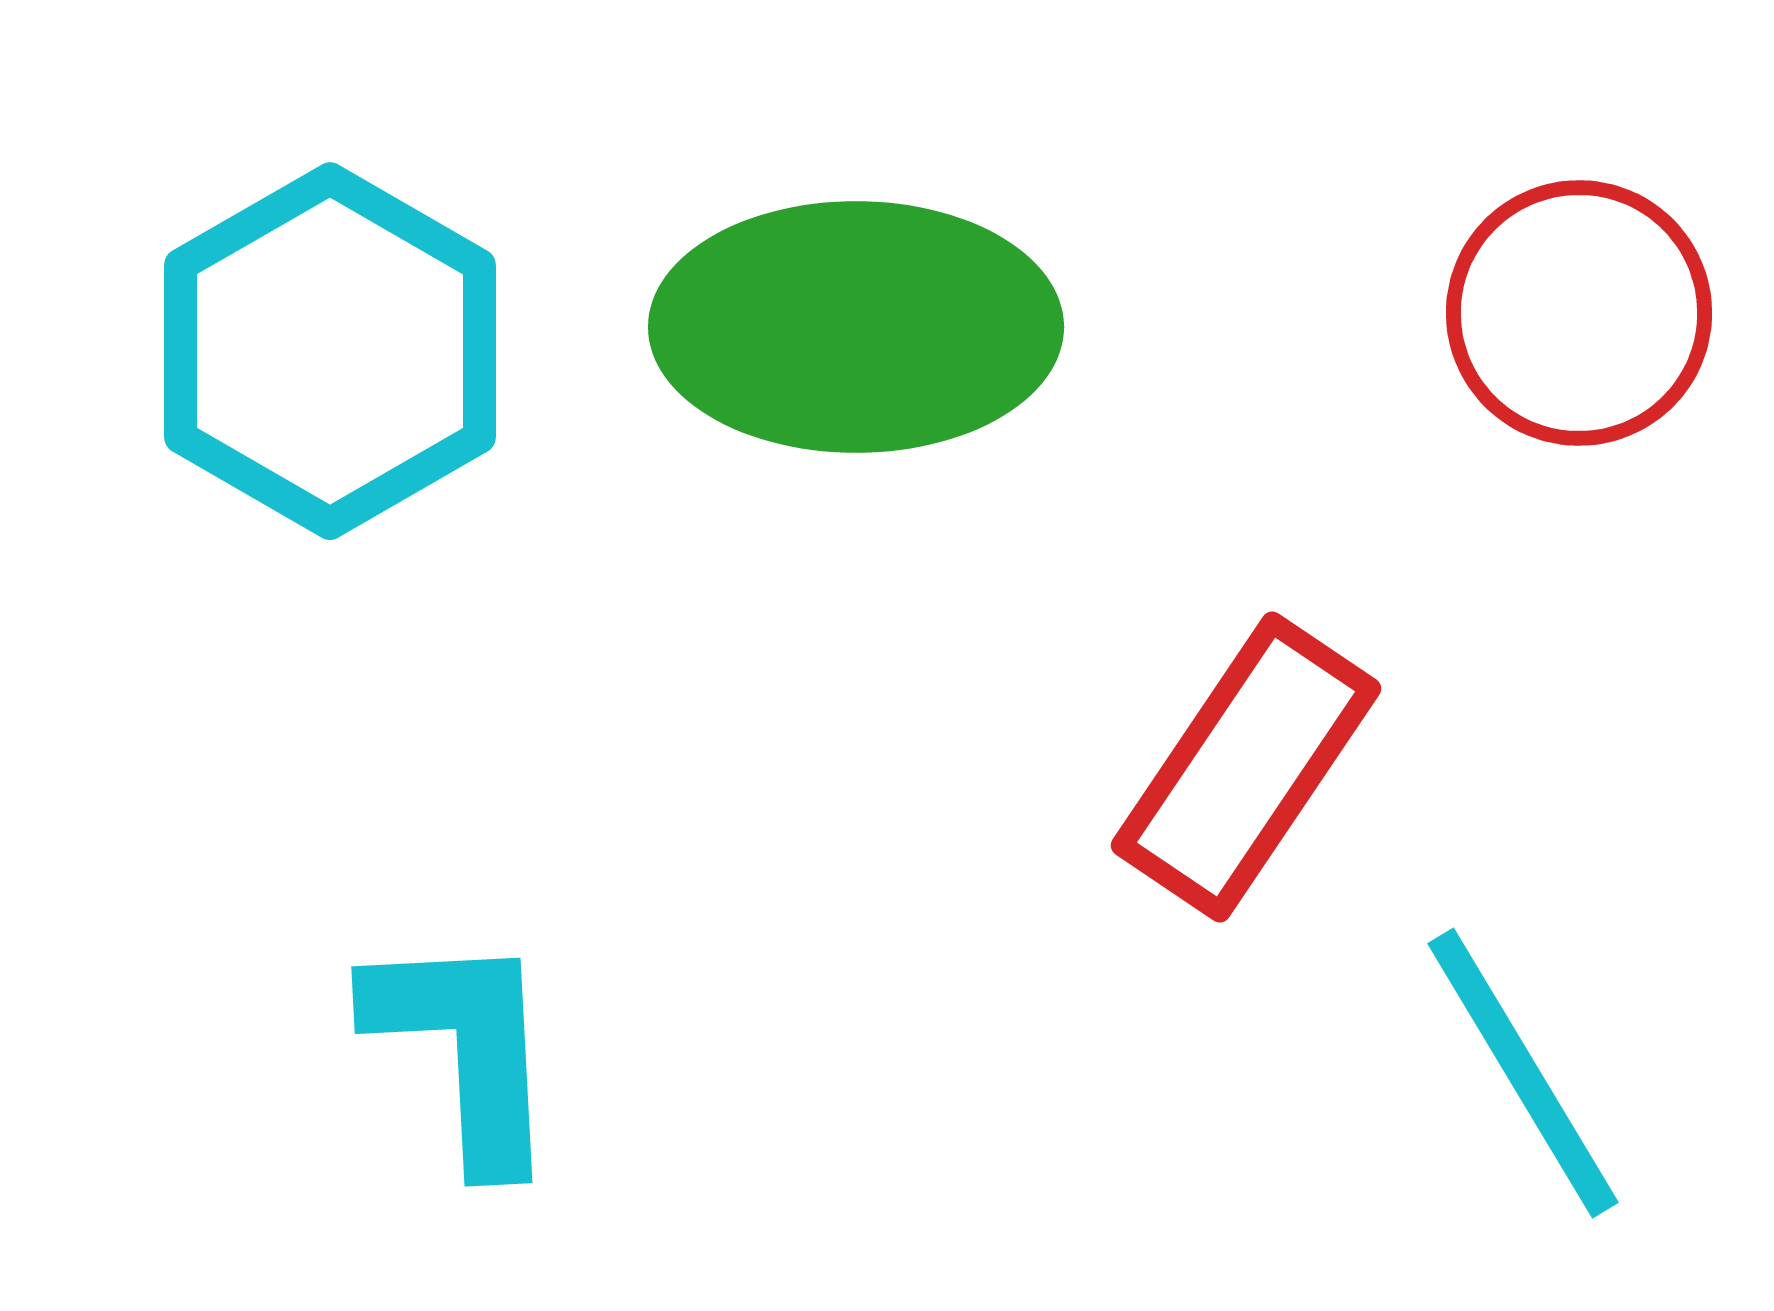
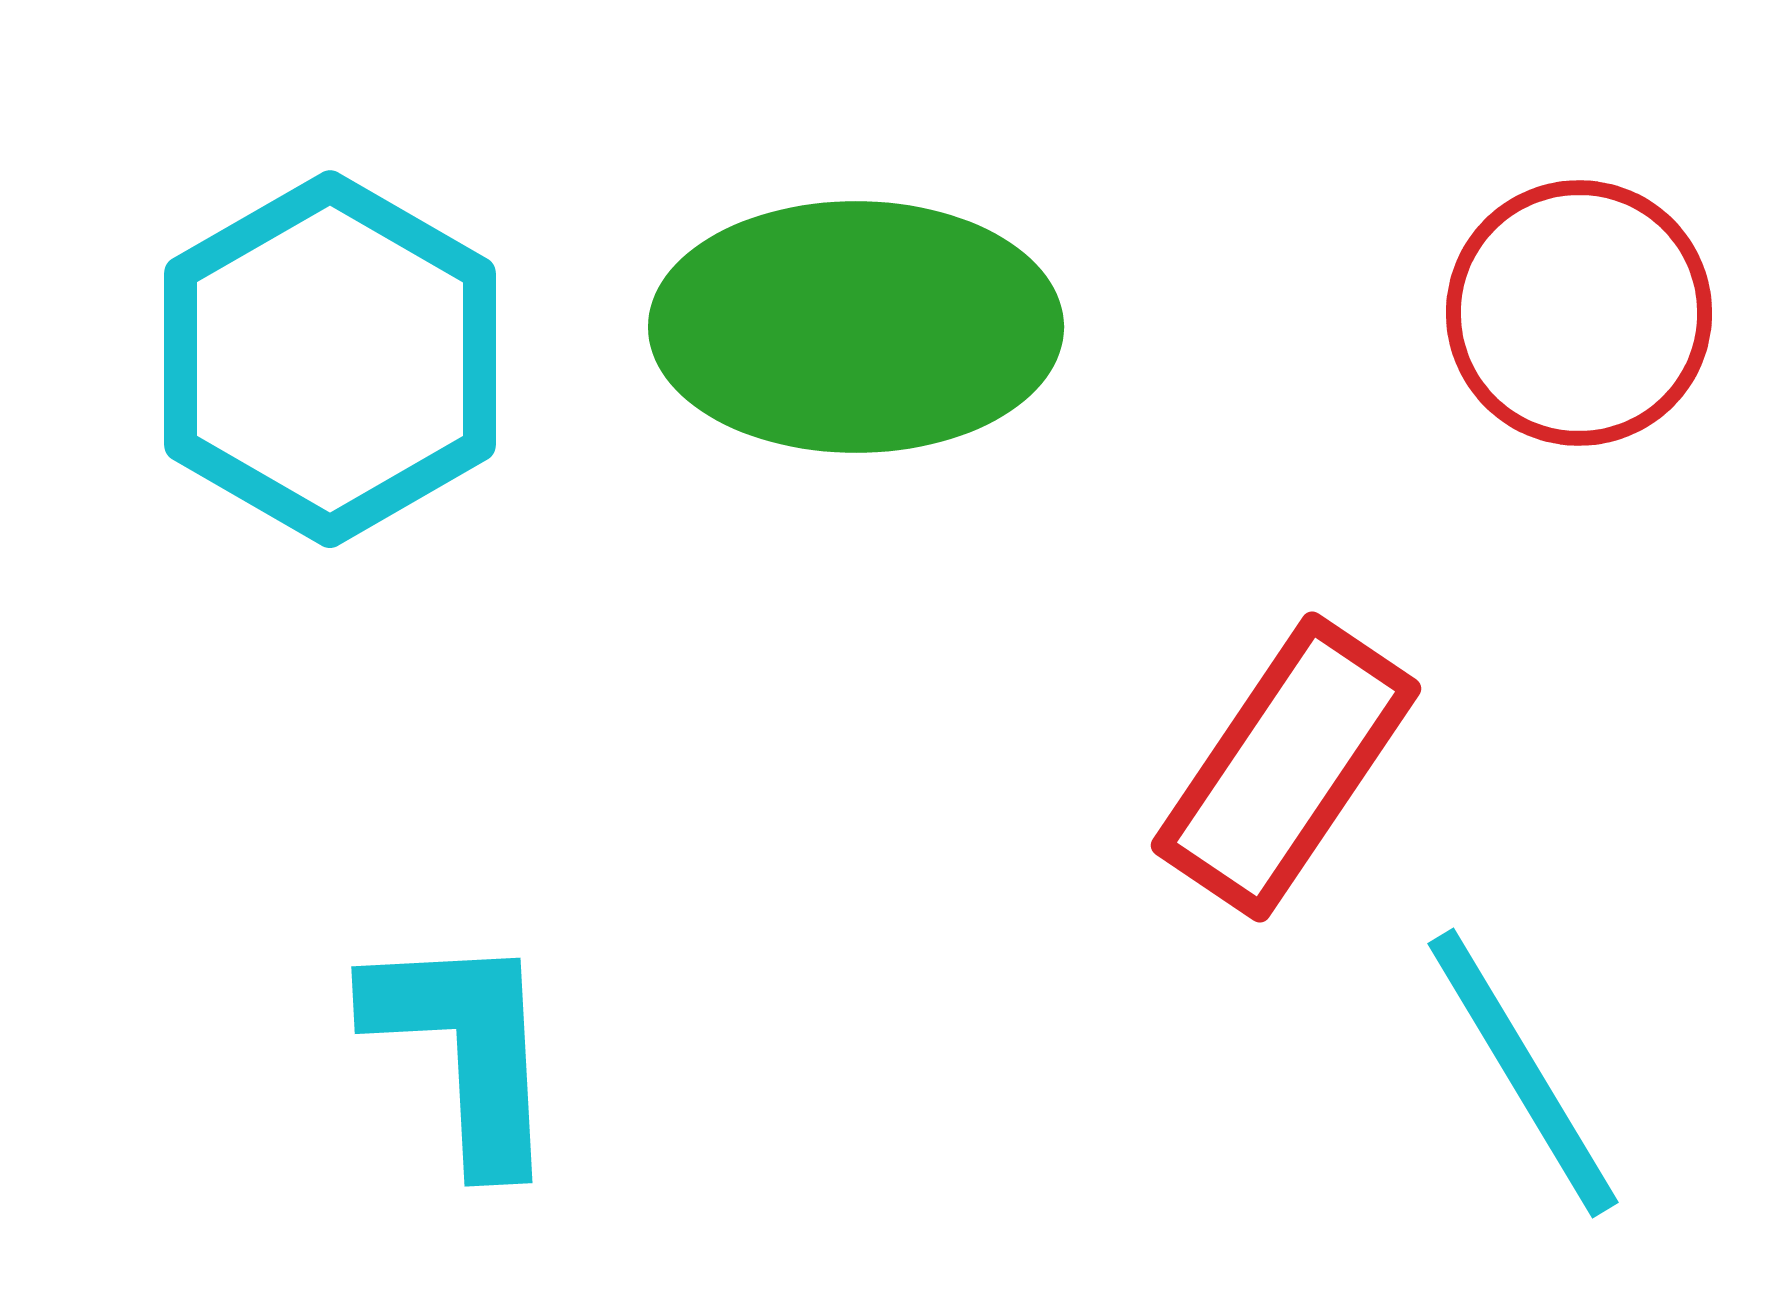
cyan hexagon: moved 8 px down
red rectangle: moved 40 px right
